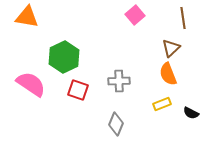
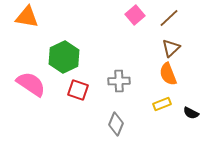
brown line: moved 14 px left; rotated 55 degrees clockwise
